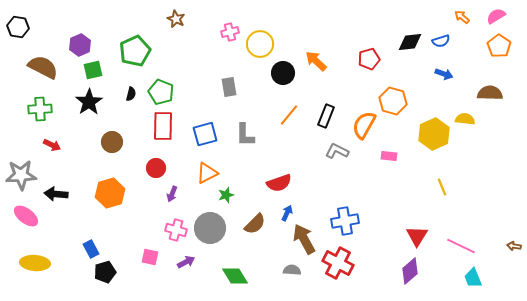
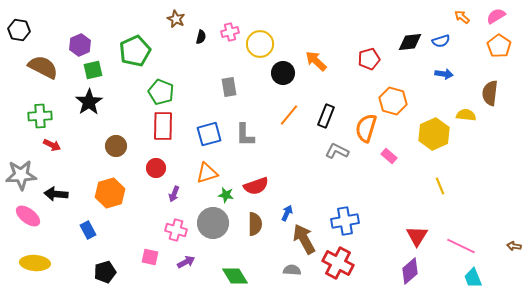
black hexagon at (18, 27): moved 1 px right, 3 px down
blue arrow at (444, 74): rotated 12 degrees counterclockwise
brown semicircle at (490, 93): rotated 85 degrees counterclockwise
black semicircle at (131, 94): moved 70 px right, 57 px up
green cross at (40, 109): moved 7 px down
yellow semicircle at (465, 119): moved 1 px right, 4 px up
orange semicircle at (364, 125): moved 2 px right, 3 px down; rotated 12 degrees counterclockwise
blue square at (205, 134): moved 4 px right
brown circle at (112, 142): moved 4 px right, 4 px down
pink rectangle at (389, 156): rotated 35 degrees clockwise
orange triangle at (207, 173): rotated 10 degrees clockwise
red semicircle at (279, 183): moved 23 px left, 3 px down
yellow line at (442, 187): moved 2 px left, 1 px up
purple arrow at (172, 194): moved 2 px right
green star at (226, 195): rotated 28 degrees clockwise
pink ellipse at (26, 216): moved 2 px right
brown semicircle at (255, 224): rotated 45 degrees counterclockwise
gray circle at (210, 228): moved 3 px right, 5 px up
blue rectangle at (91, 249): moved 3 px left, 19 px up
